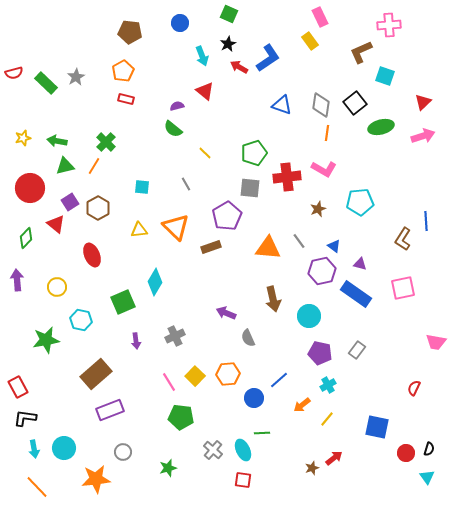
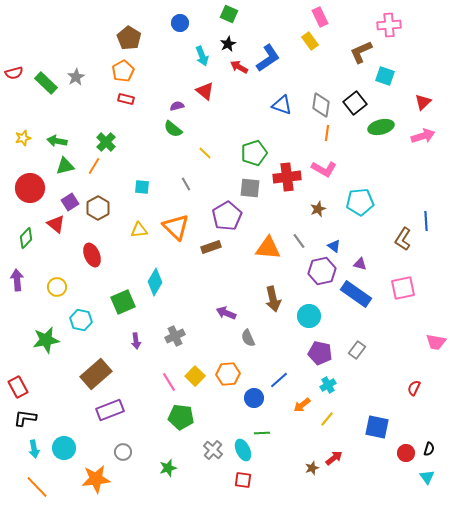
brown pentagon at (130, 32): moved 1 px left, 6 px down; rotated 25 degrees clockwise
